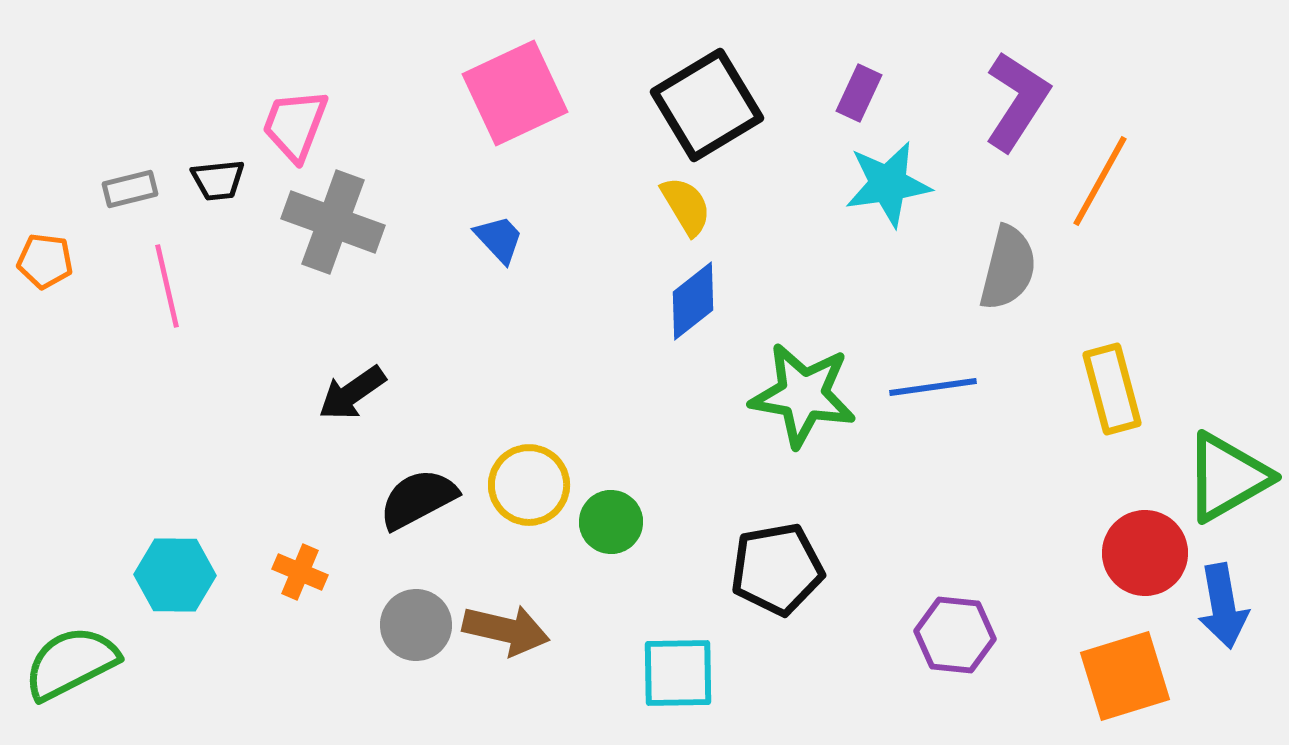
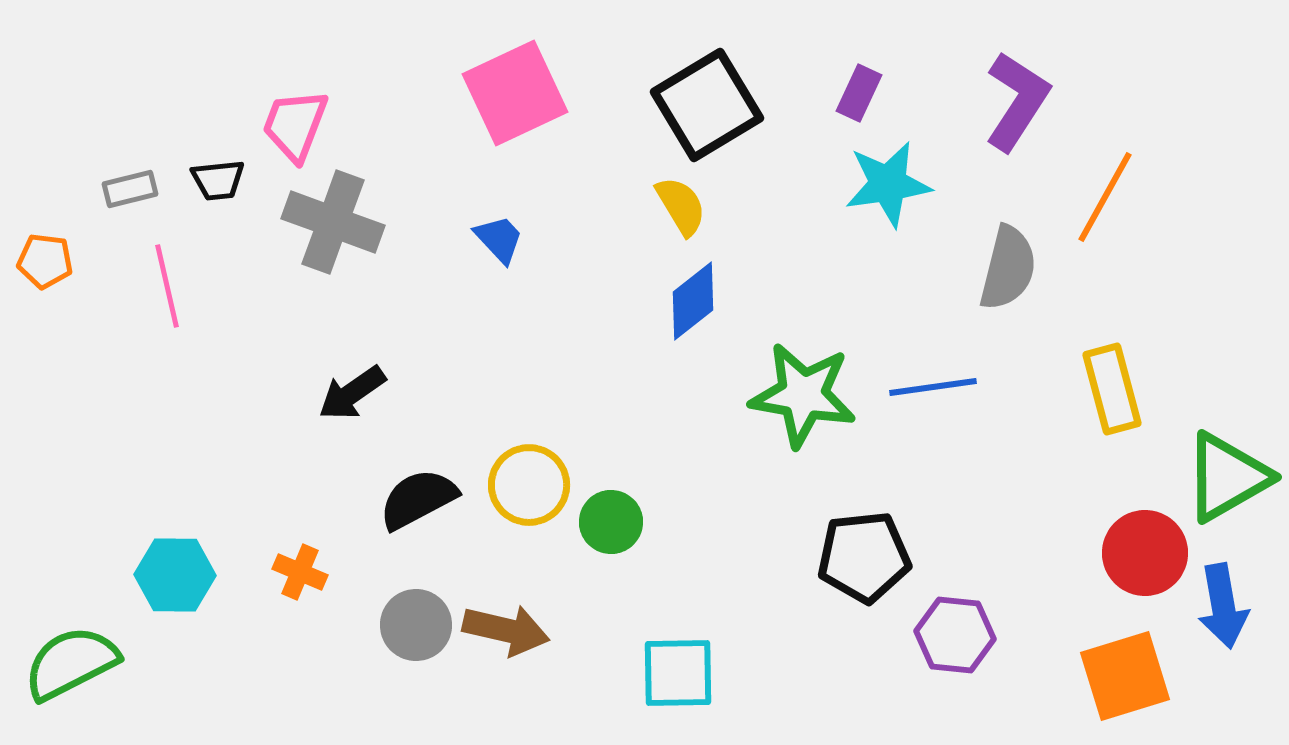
orange line: moved 5 px right, 16 px down
yellow semicircle: moved 5 px left
black pentagon: moved 87 px right, 12 px up; rotated 4 degrees clockwise
